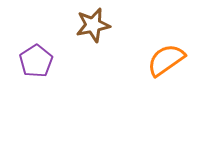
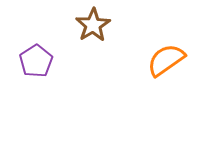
brown star: rotated 20 degrees counterclockwise
